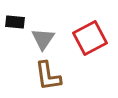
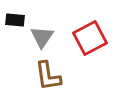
black rectangle: moved 2 px up
gray triangle: moved 1 px left, 2 px up
